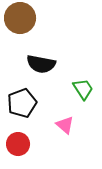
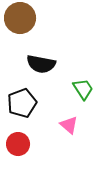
pink triangle: moved 4 px right
